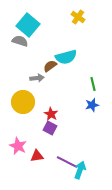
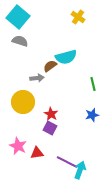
cyan square: moved 10 px left, 8 px up
blue star: moved 10 px down
red triangle: moved 3 px up
